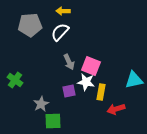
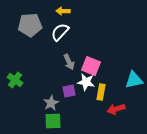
gray star: moved 10 px right, 1 px up
